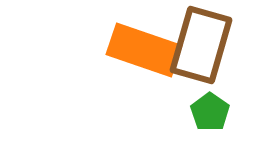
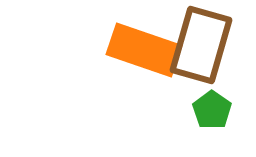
green pentagon: moved 2 px right, 2 px up
